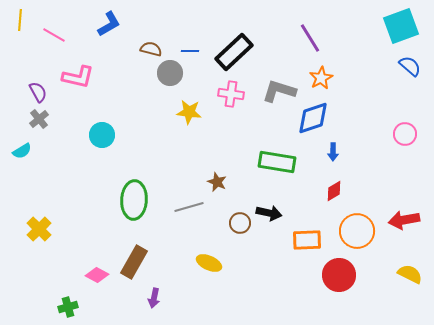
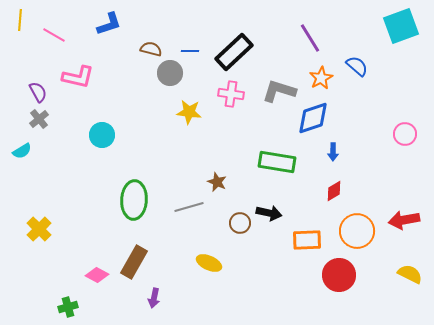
blue L-shape: rotated 12 degrees clockwise
blue semicircle: moved 53 px left
